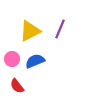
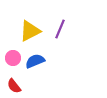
pink circle: moved 1 px right, 1 px up
red semicircle: moved 3 px left
